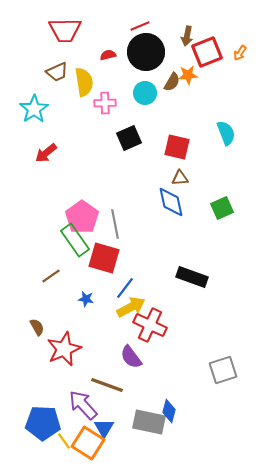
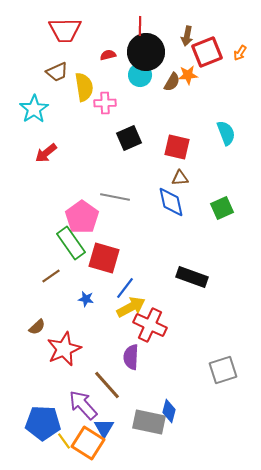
red line at (140, 26): rotated 66 degrees counterclockwise
yellow semicircle at (84, 82): moved 5 px down
cyan circle at (145, 93): moved 5 px left, 18 px up
gray line at (115, 224): moved 27 px up; rotated 68 degrees counterclockwise
green rectangle at (75, 240): moved 4 px left, 3 px down
brown semicircle at (37, 327): rotated 78 degrees clockwise
purple semicircle at (131, 357): rotated 40 degrees clockwise
brown line at (107, 385): rotated 28 degrees clockwise
